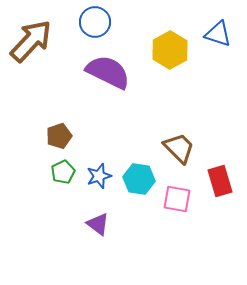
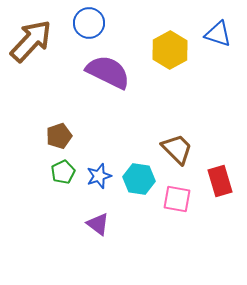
blue circle: moved 6 px left, 1 px down
brown trapezoid: moved 2 px left, 1 px down
